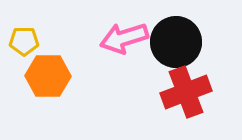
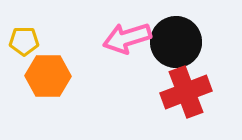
pink arrow: moved 3 px right
